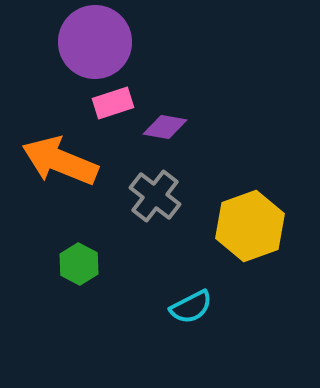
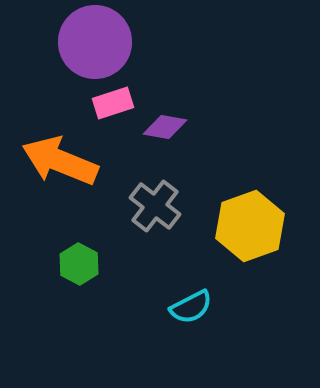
gray cross: moved 10 px down
